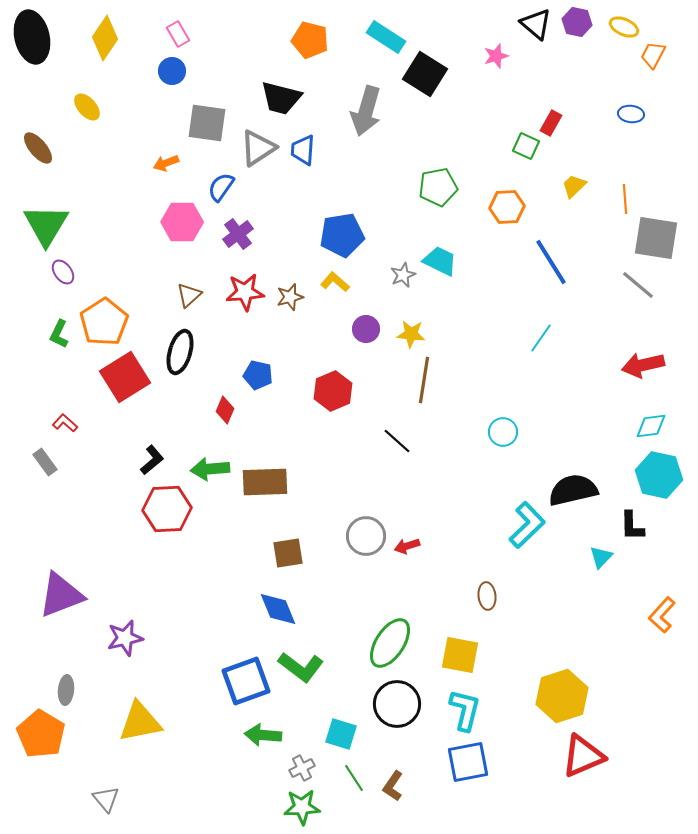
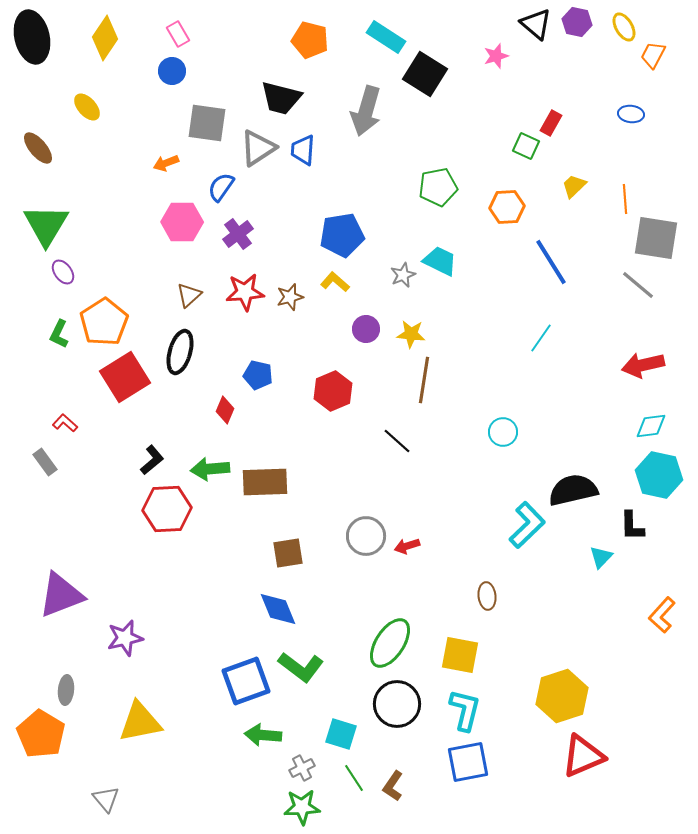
yellow ellipse at (624, 27): rotated 36 degrees clockwise
